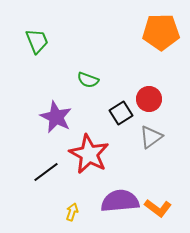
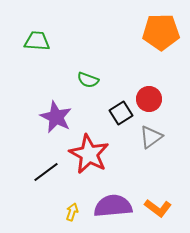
green trapezoid: rotated 64 degrees counterclockwise
purple semicircle: moved 7 px left, 5 px down
